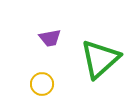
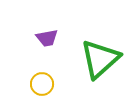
purple trapezoid: moved 3 px left
